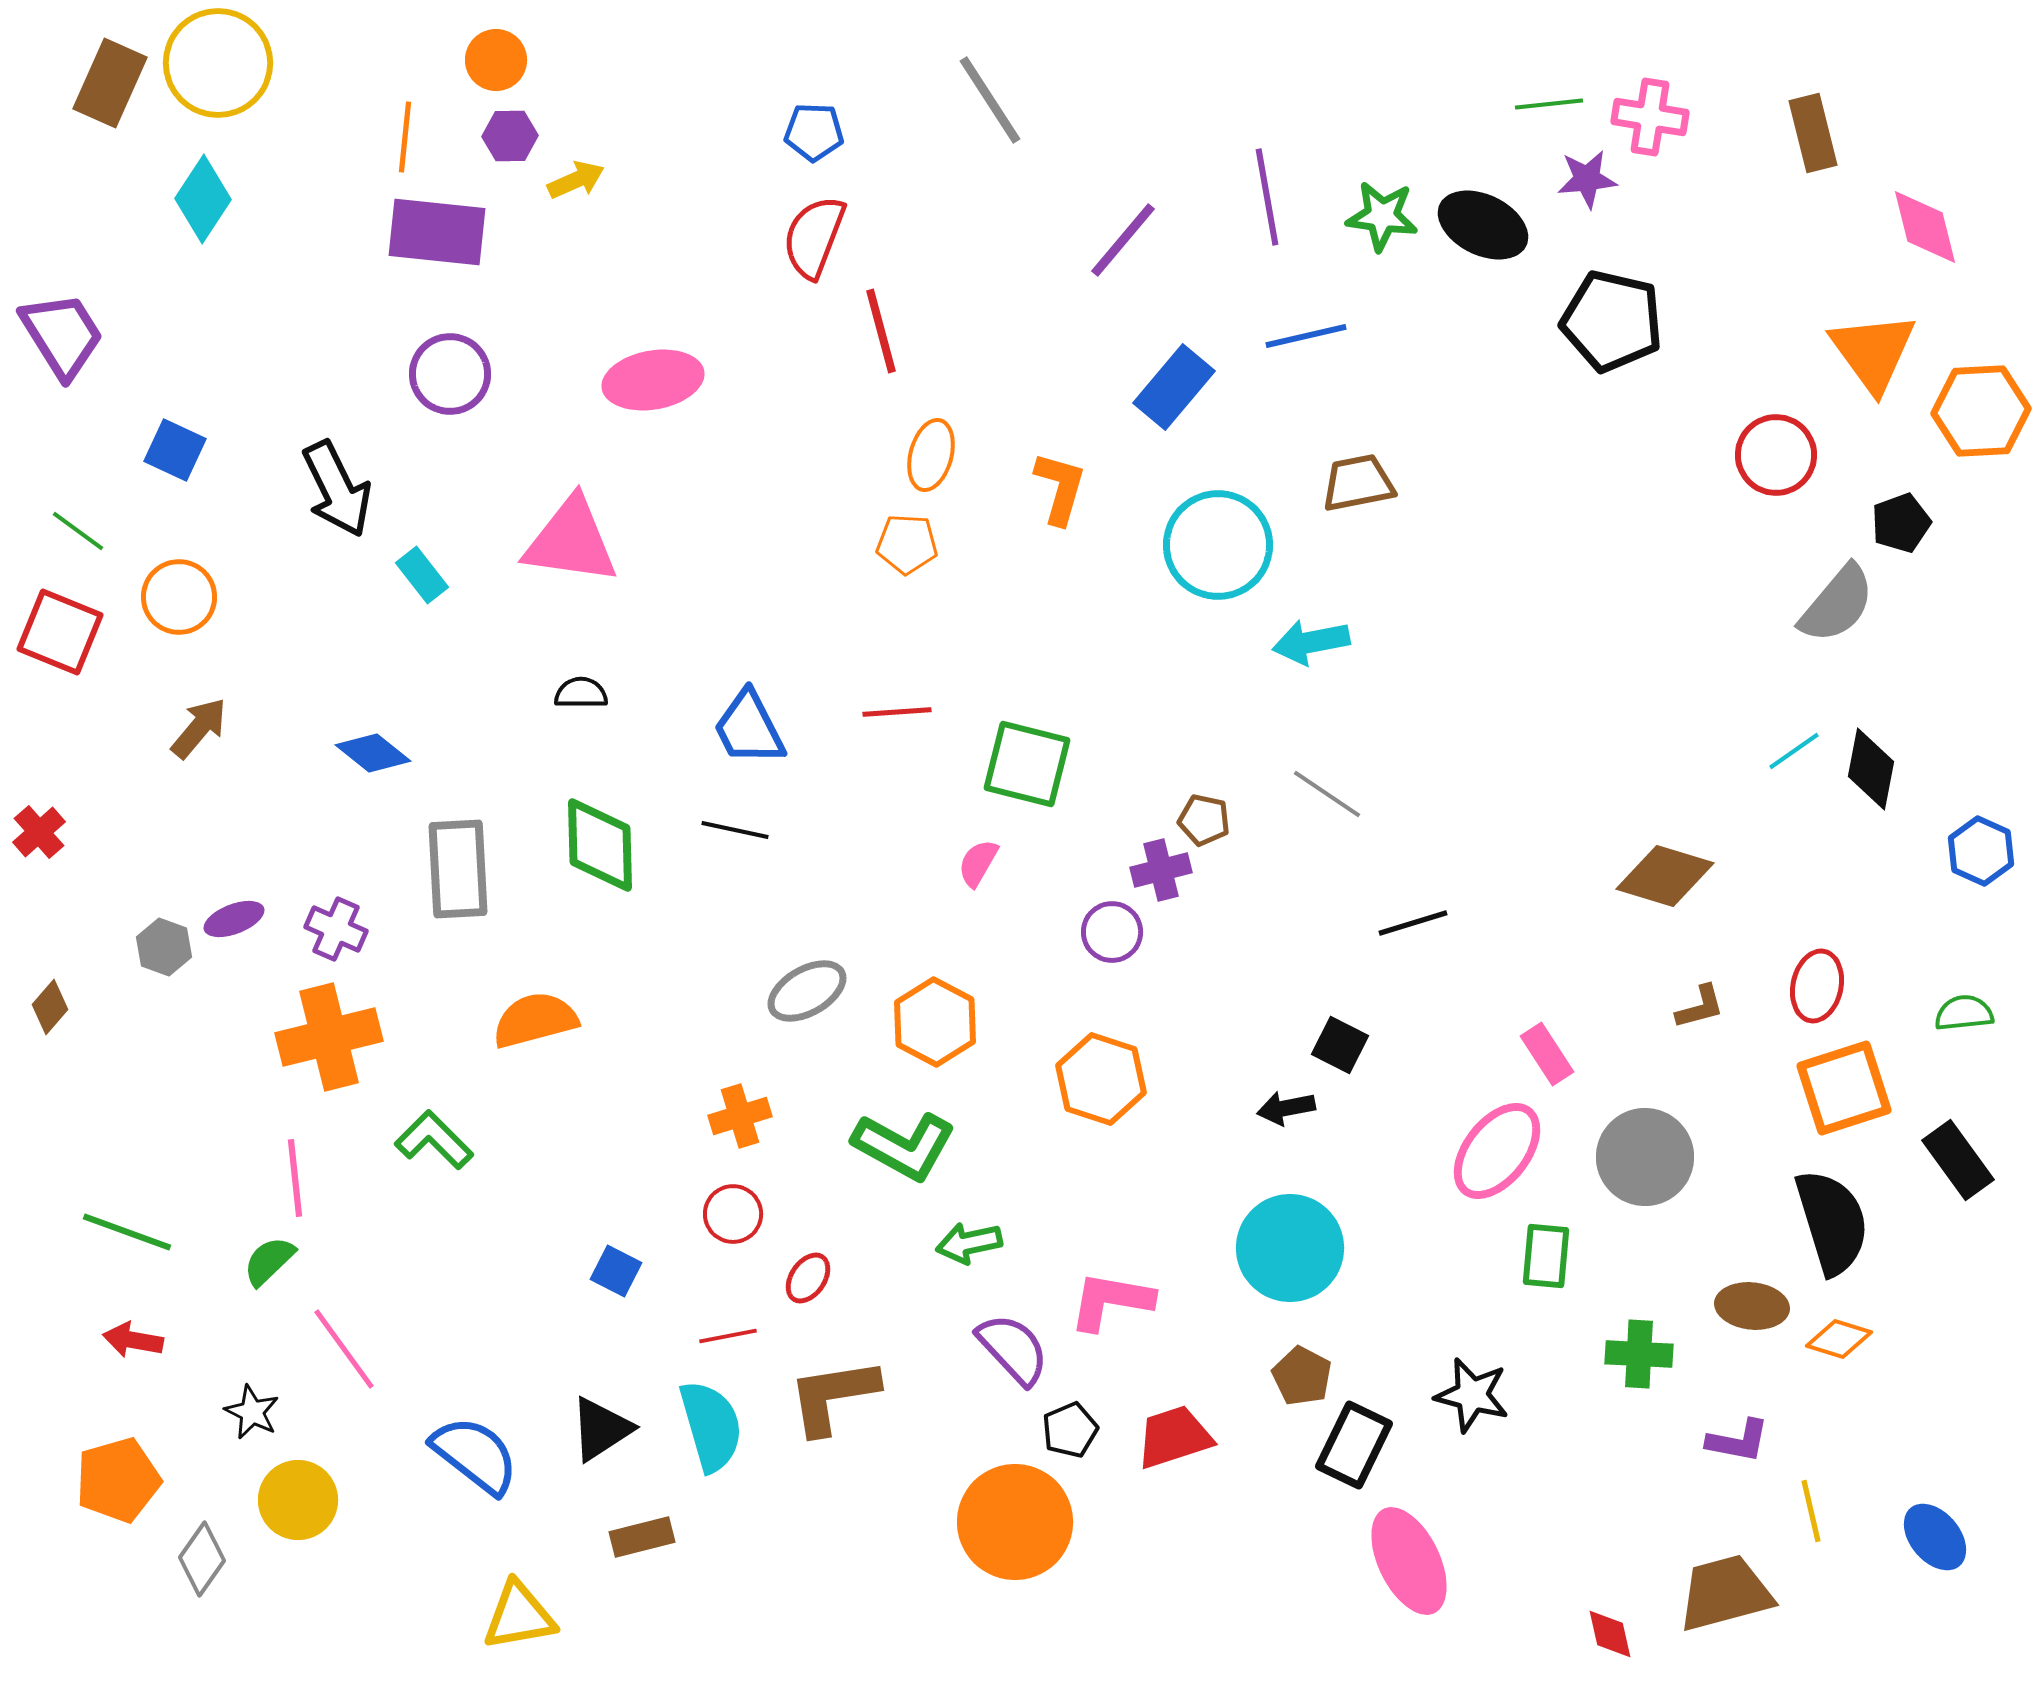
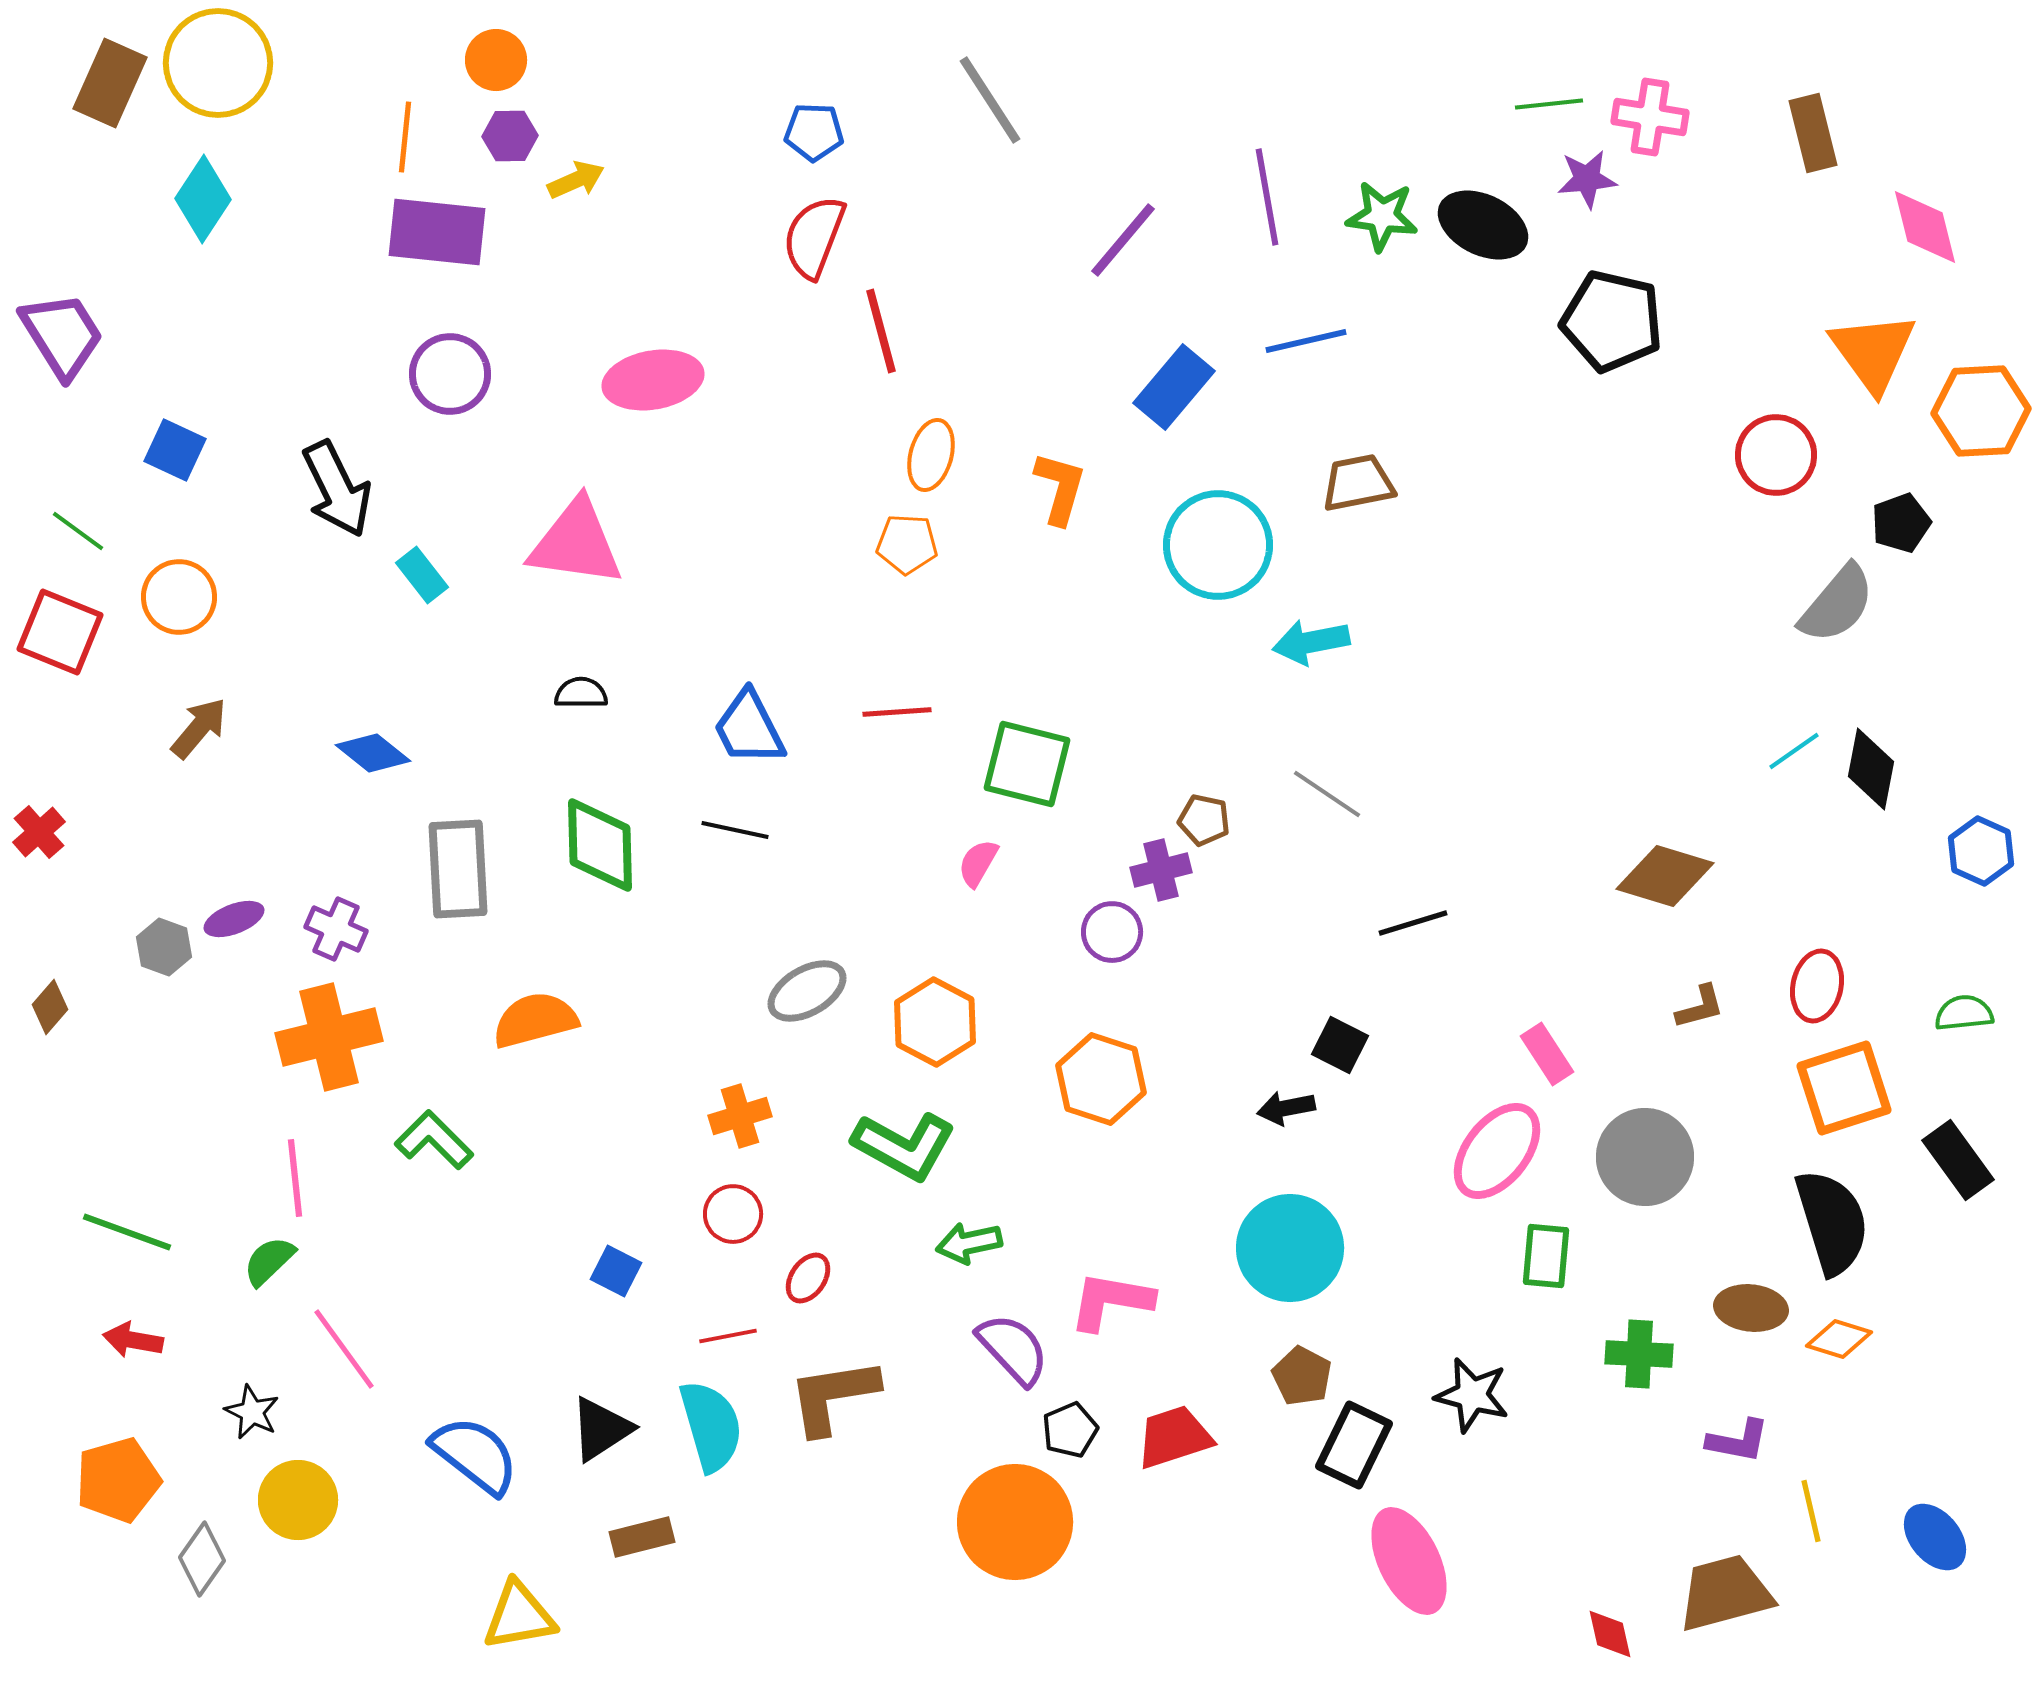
blue line at (1306, 336): moved 5 px down
pink triangle at (571, 541): moved 5 px right, 2 px down
brown ellipse at (1752, 1306): moved 1 px left, 2 px down
